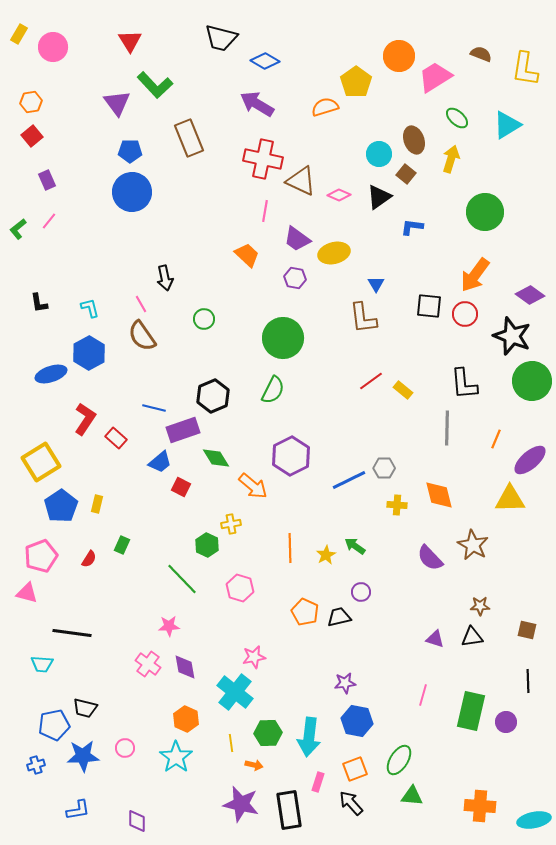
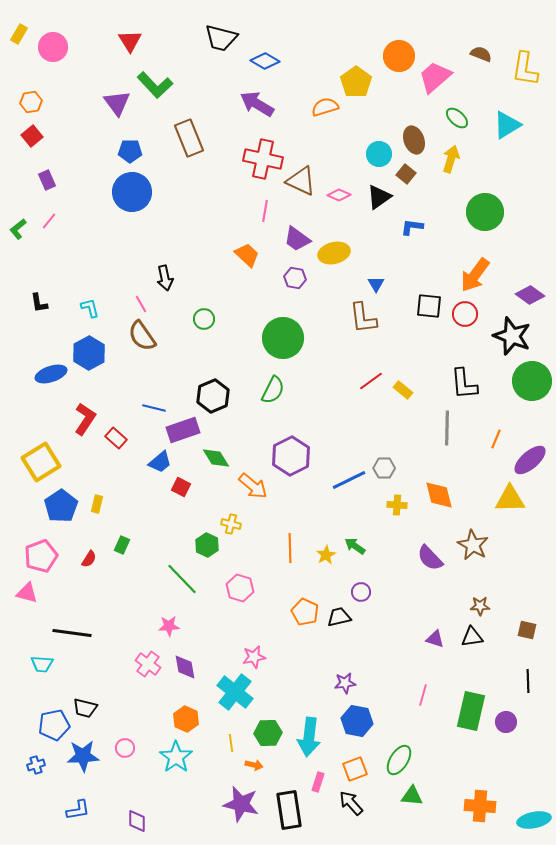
pink trapezoid at (435, 77): rotated 9 degrees counterclockwise
yellow cross at (231, 524): rotated 24 degrees clockwise
